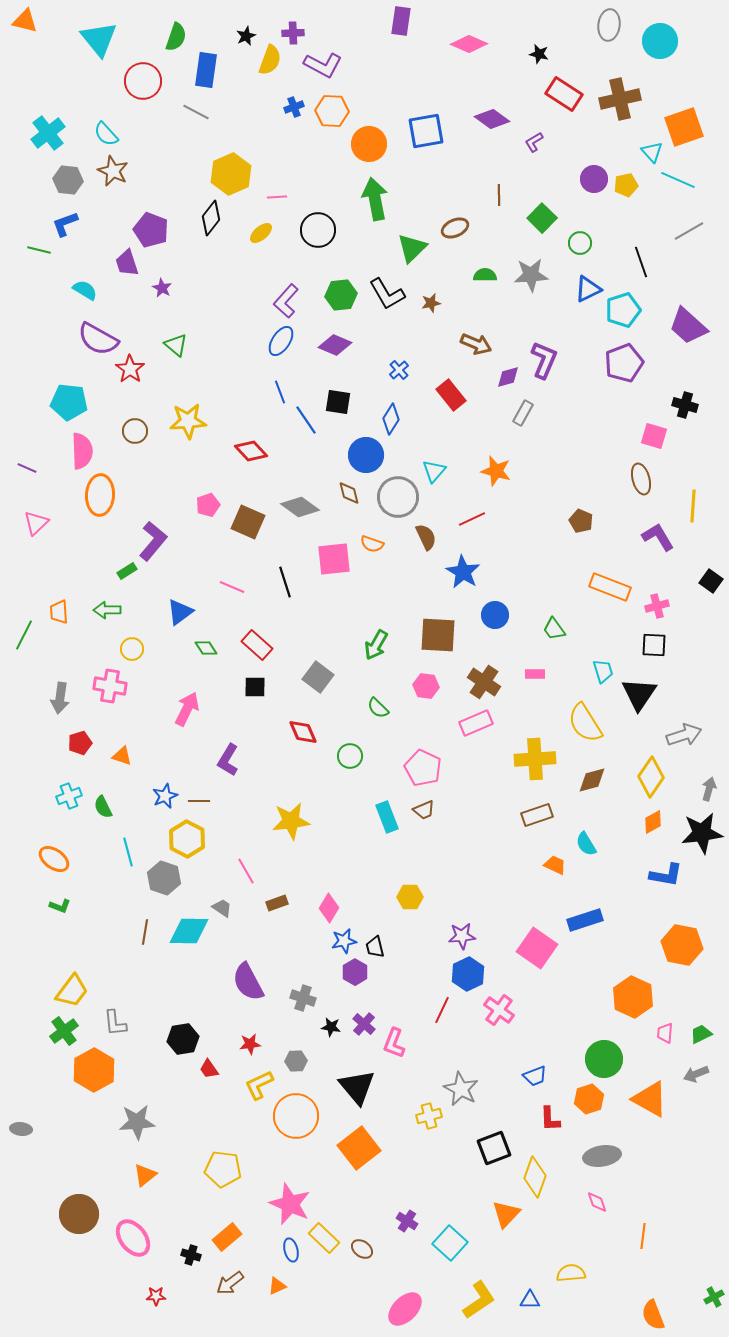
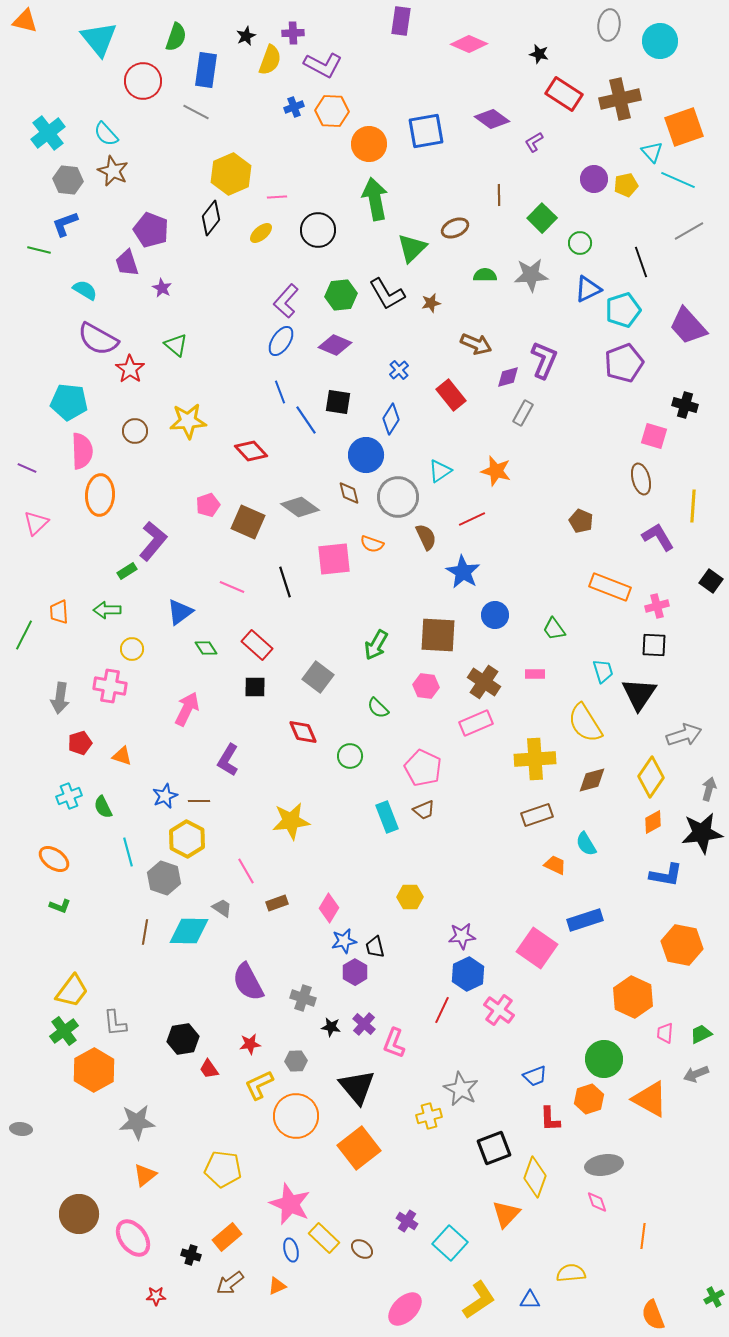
purple trapezoid at (688, 326): rotated 6 degrees clockwise
cyan triangle at (434, 471): moved 6 px right; rotated 15 degrees clockwise
gray ellipse at (602, 1156): moved 2 px right, 9 px down
